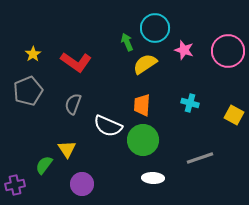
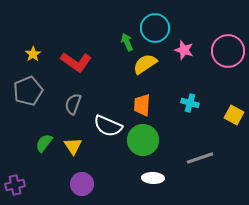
yellow triangle: moved 6 px right, 3 px up
green semicircle: moved 22 px up
